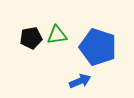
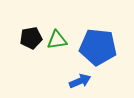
green triangle: moved 5 px down
blue pentagon: rotated 12 degrees counterclockwise
